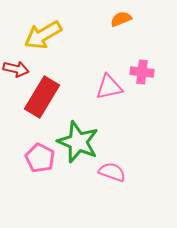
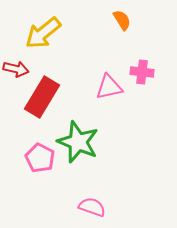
orange semicircle: moved 1 px right, 1 px down; rotated 80 degrees clockwise
yellow arrow: moved 2 px up; rotated 9 degrees counterclockwise
pink semicircle: moved 20 px left, 35 px down
